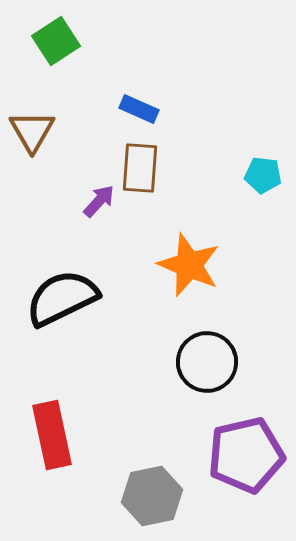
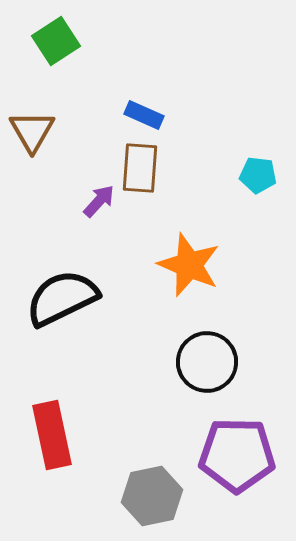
blue rectangle: moved 5 px right, 6 px down
cyan pentagon: moved 5 px left
purple pentagon: moved 9 px left; rotated 14 degrees clockwise
